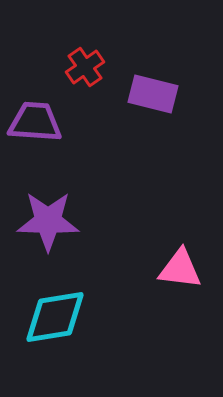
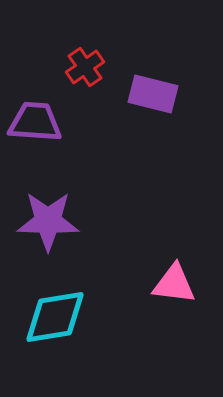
pink triangle: moved 6 px left, 15 px down
